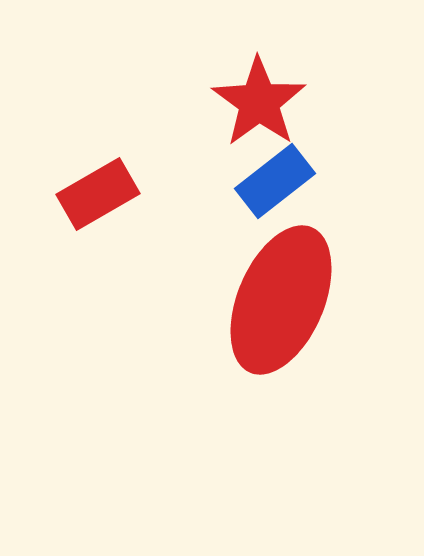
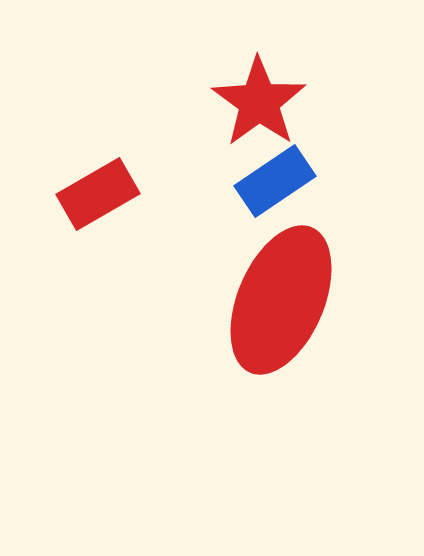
blue rectangle: rotated 4 degrees clockwise
